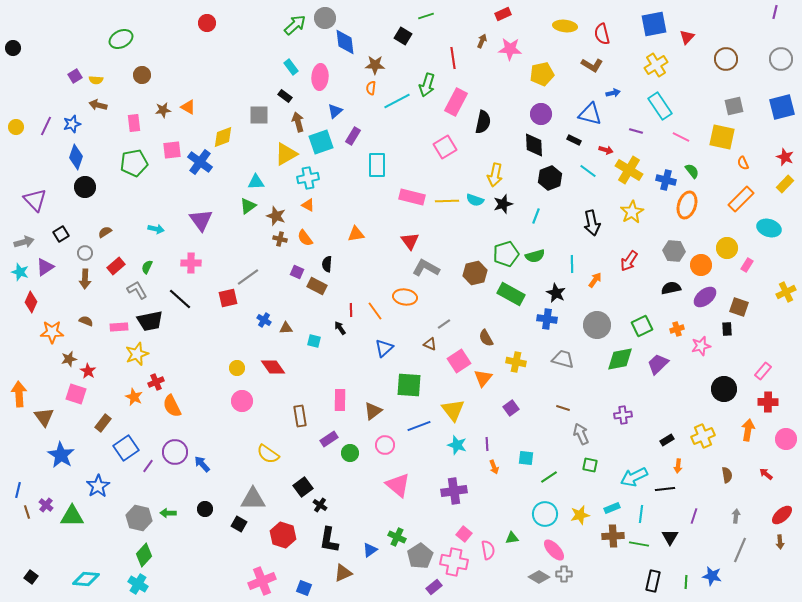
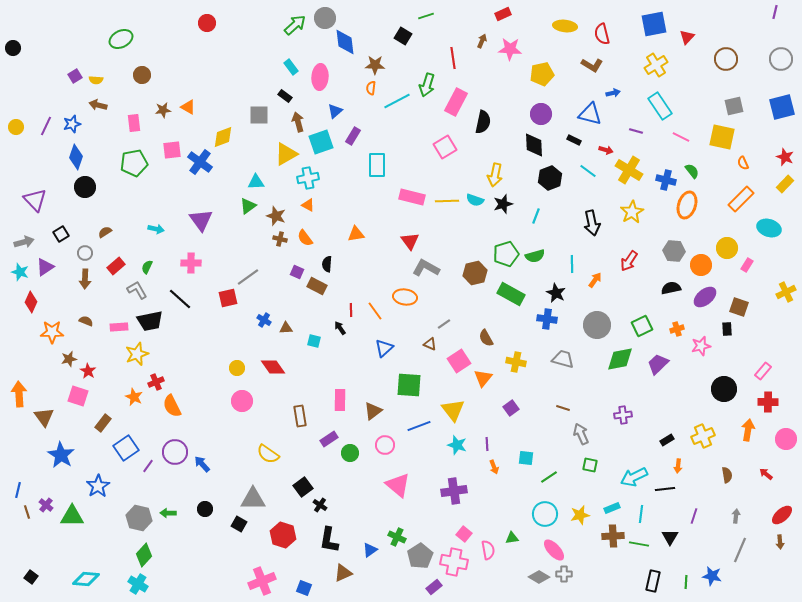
pink square at (76, 394): moved 2 px right, 2 px down
